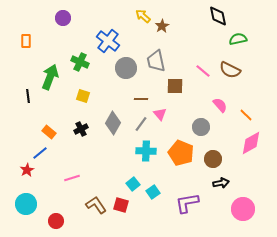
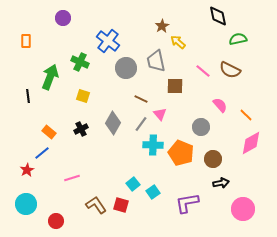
yellow arrow at (143, 16): moved 35 px right, 26 px down
brown line at (141, 99): rotated 24 degrees clockwise
cyan cross at (146, 151): moved 7 px right, 6 px up
blue line at (40, 153): moved 2 px right
